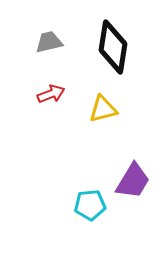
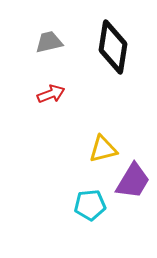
yellow triangle: moved 40 px down
